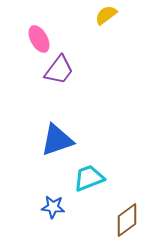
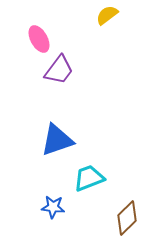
yellow semicircle: moved 1 px right
brown diamond: moved 2 px up; rotated 8 degrees counterclockwise
